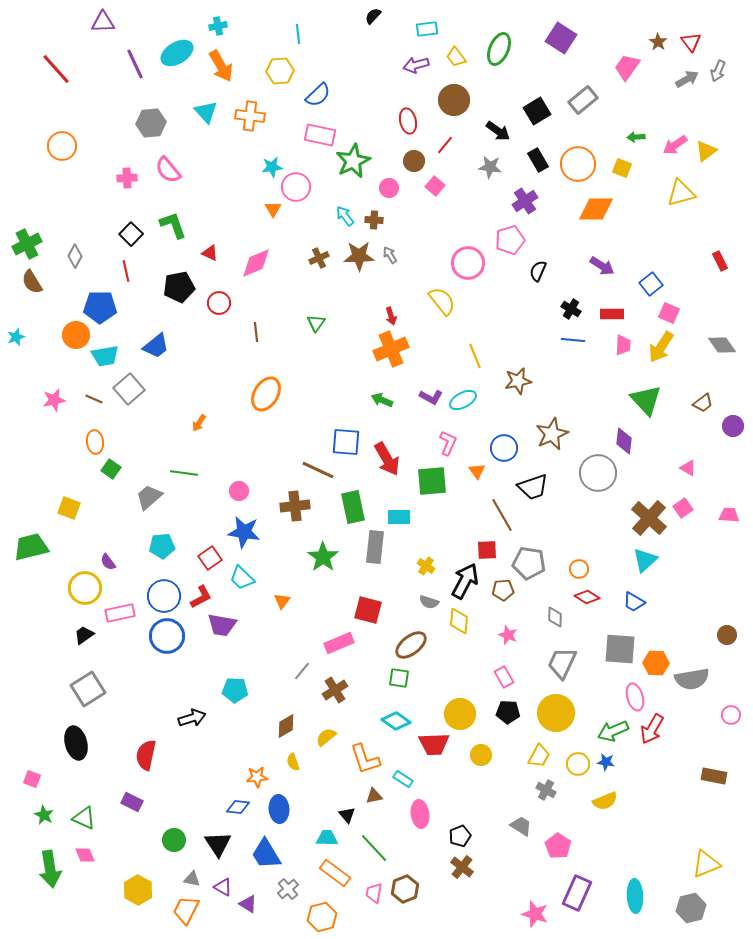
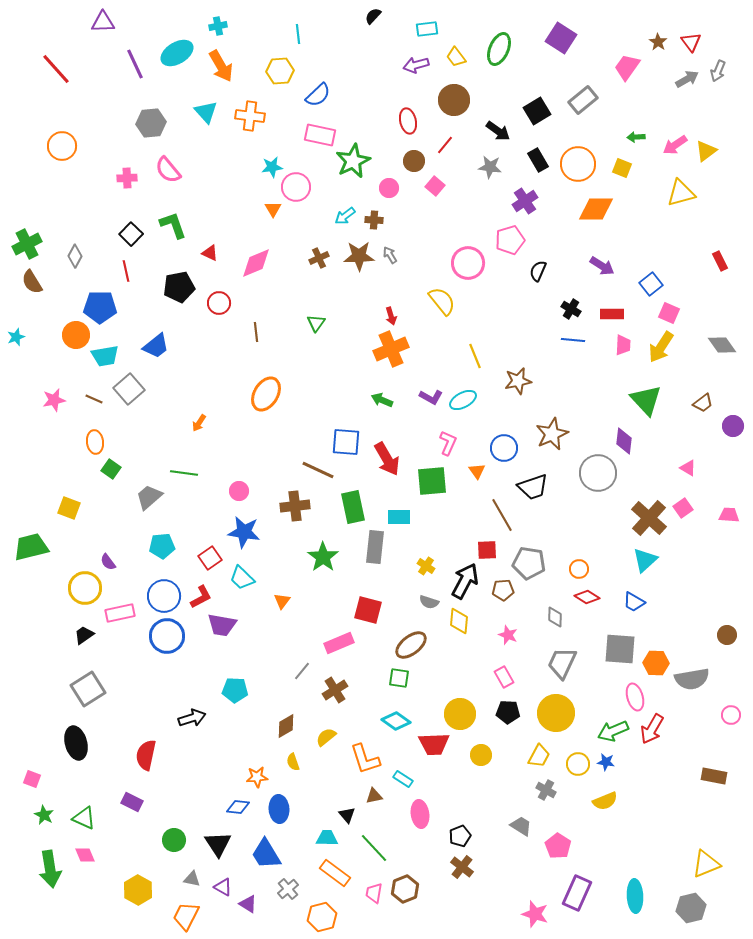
cyan arrow at (345, 216): rotated 90 degrees counterclockwise
orange trapezoid at (186, 910): moved 6 px down
